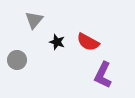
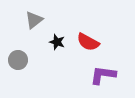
gray triangle: rotated 12 degrees clockwise
gray circle: moved 1 px right
purple L-shape: rotated 72 degrees clockwise
